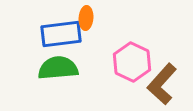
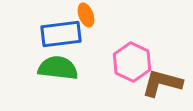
orange ellipse: moved 3 px up; rotated 25 degrees counterclockwise
green semicircle: rotated 12 degrees clockwise
brown L-shape: moved 1 px up; rotated 63 degrees clockwise
